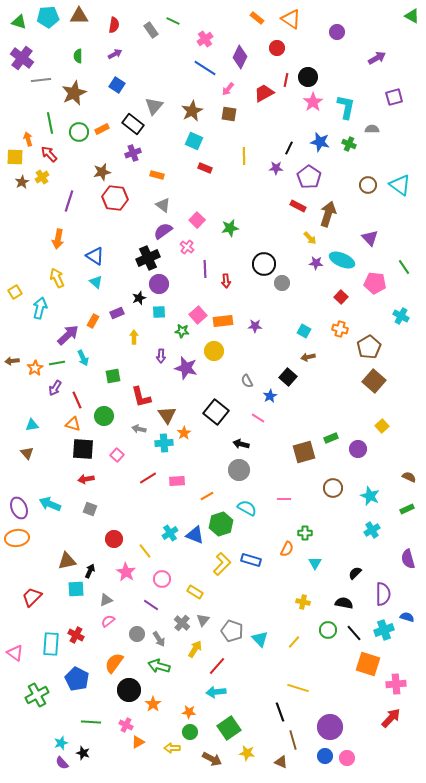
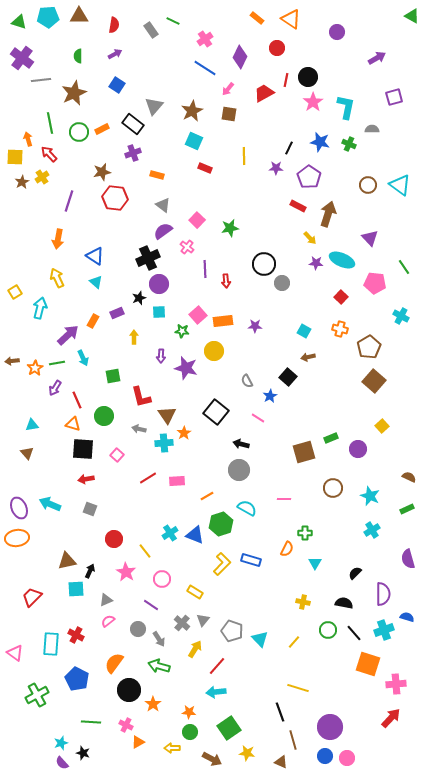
gray circle at (137, 634): moved 1 px right, 5 px up
